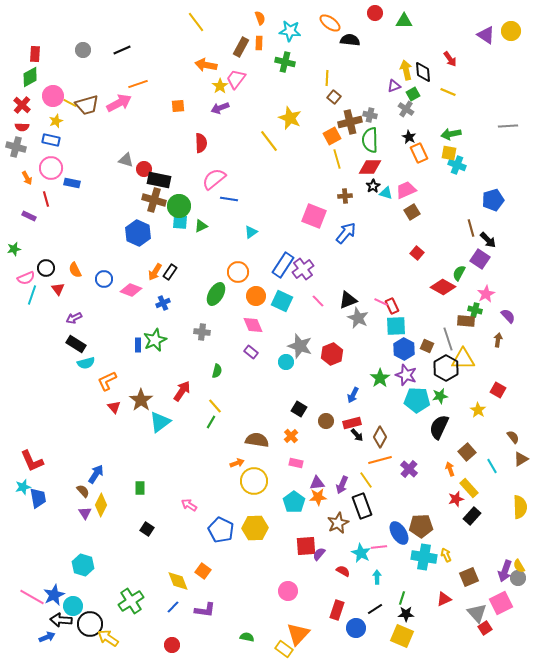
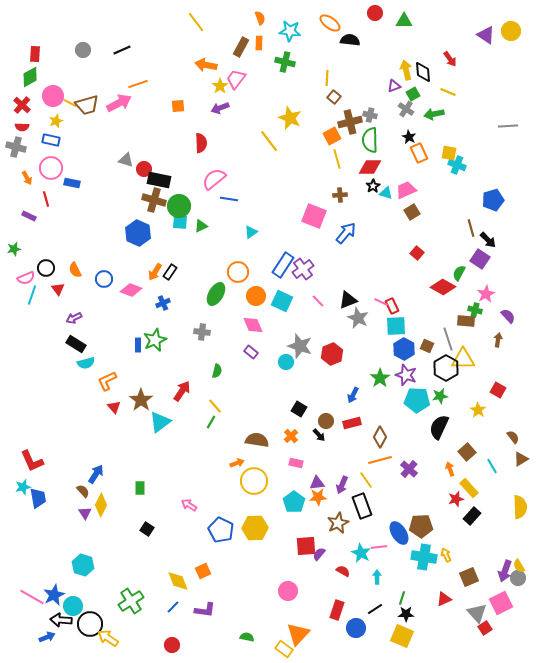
green arrow at (451, 134): moved 17 px left, 20 px up
brown cross at (345, 196): moved 5 px left, 1 px up
black arrow at (357, 435): moved 38 px left
orange square at (203, 571): rotated 28 degrees clockwise
